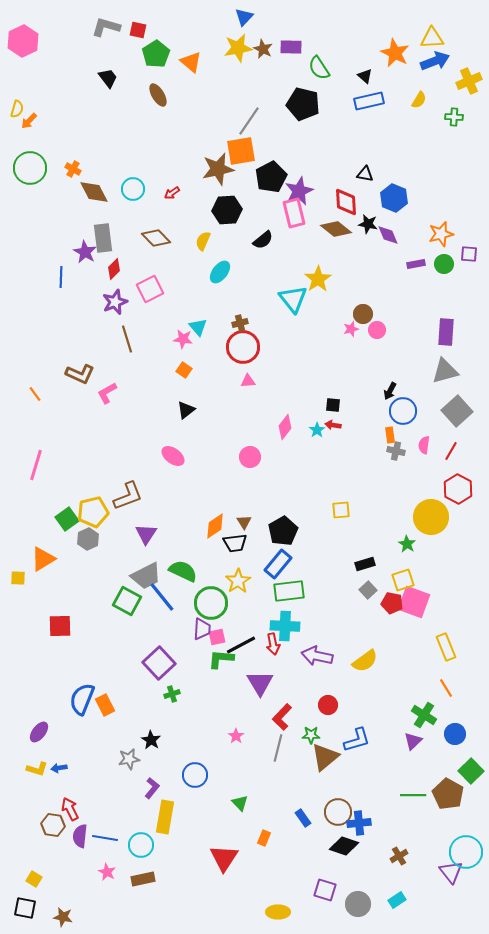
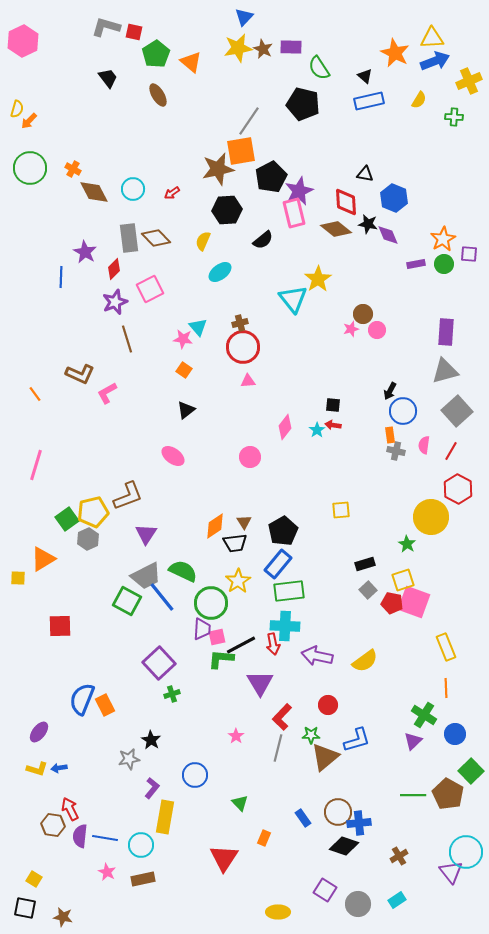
red square at (138, 30): moved 4 px left, 2 px down
orange star at (441, 234): moved 2 px right, 5 px down; rotated 15 degrees counterclockwise
gray rectangle at (103, 238): moved 26 px right
cyan ellipse at (220, 272): rotated 15 degrees clockwise
orange line at (446, 688): rotated 30 degrees clockwise
purple square at (325, 890): rotated 15 degrees clockwise
